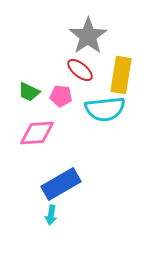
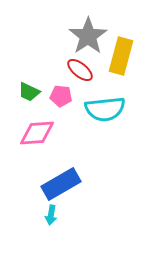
yellow rectangle: moved 19 px up; rotated 6 degrees clockwise
